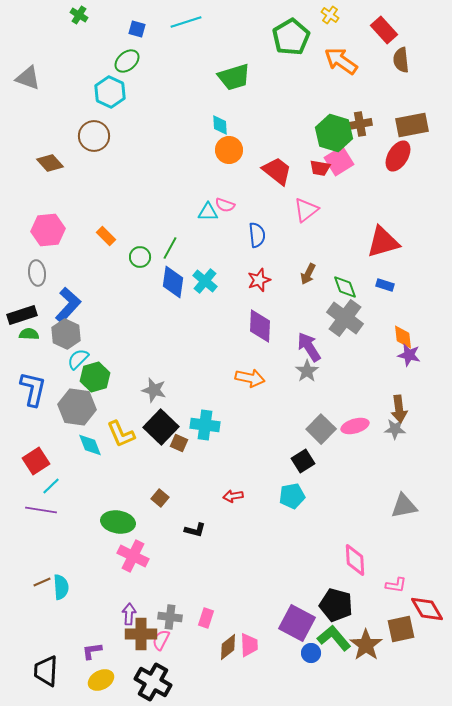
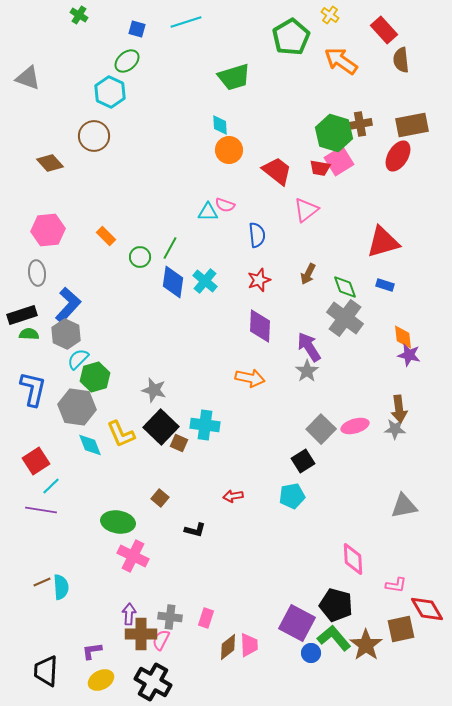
pink diamond at (355, 560): moved 2 px left, 1 px up
